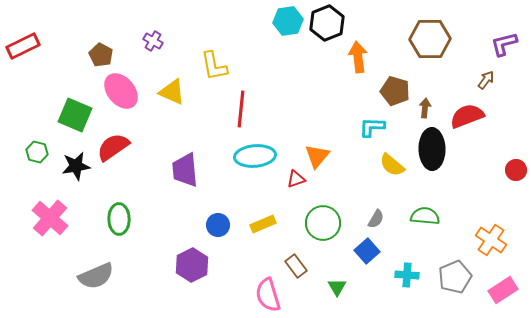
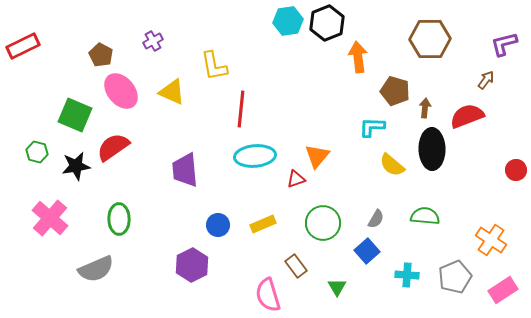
purple cross at (153, 41): rotated 30 degrees clockwise
gray semicircle at (96, 276): moved 7 px up
